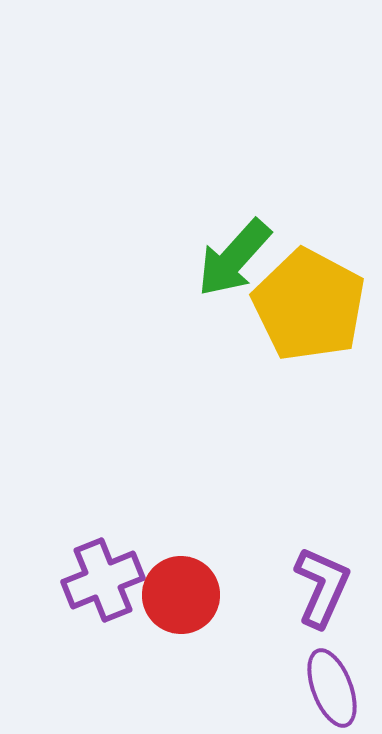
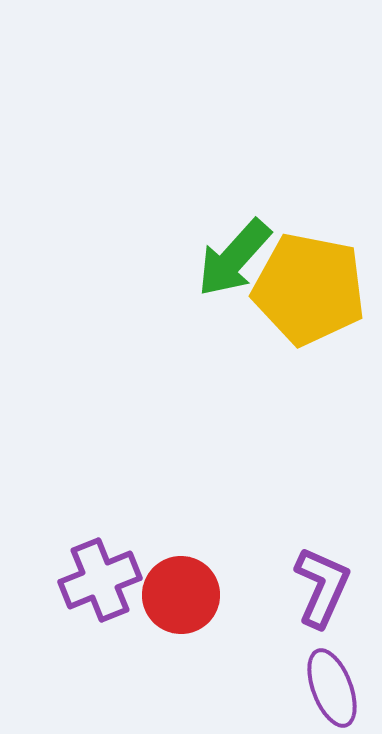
yellow pentagon: moved 16 px up; rotated 17 degrees counterclockwise
purple cross: moved 3 px left
